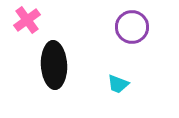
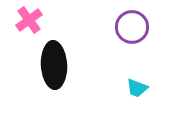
pink cross: moved 2 px right
cyan trapezoid: moved 19 px right, 4 px down
